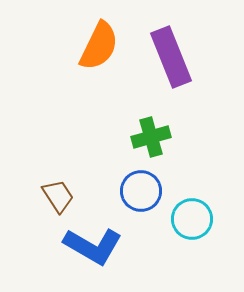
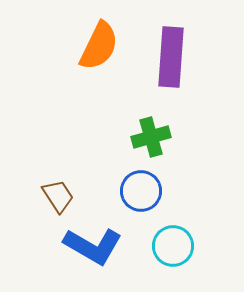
purple rectangle: rotated 26 degrees clockwise
cyan circle: moved 19 px left, 27 px down
